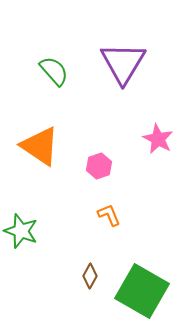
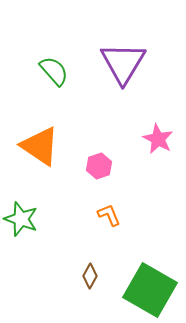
green star: moved 12 px up
green square: moved 8 px right, 1 px up
